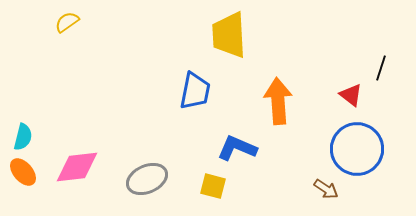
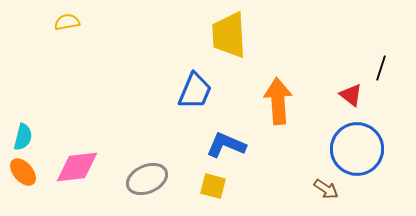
yellow semicircle: rotated 25 degrees clockwise
blue trapezoid: rotated 12 degrees clockwise
blue L-shape: moved 11 px left, 3 px up
